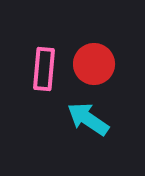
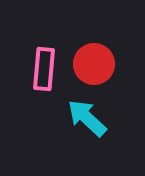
cyan arrow: moved 1 px left, 1 px up; rotated 9 degrees clockwise
